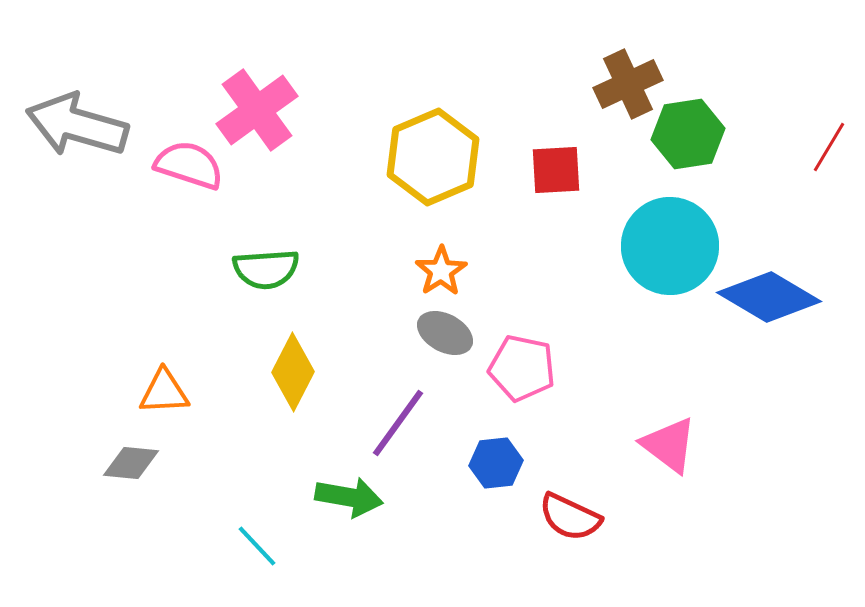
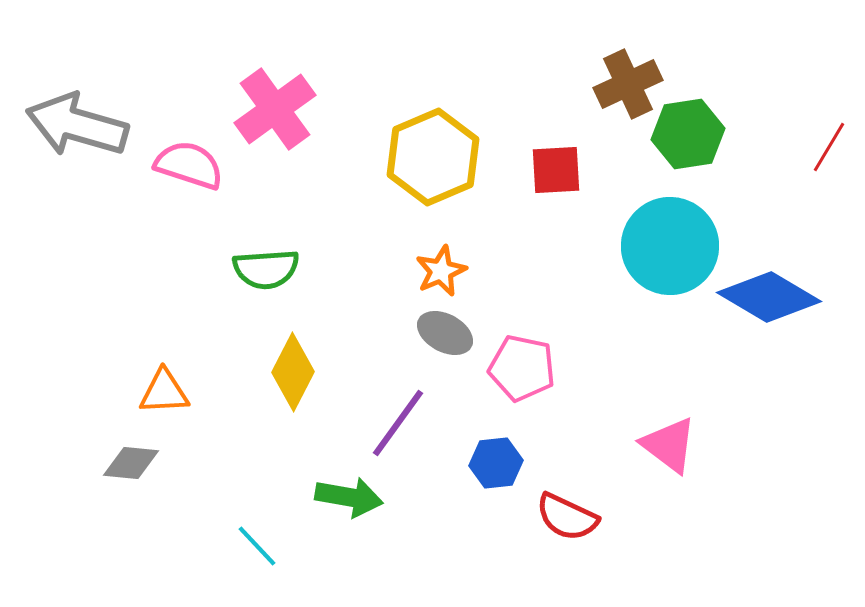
pink cross: moved 18 px right, 1 px up
orange star: rotated 9 degrees clockwise
red semicircle: moved 3 px left
